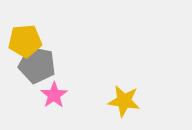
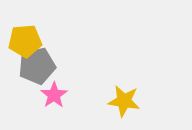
gray pentagon: moved 1 px down; rotated 24 degrees counterclockwise
